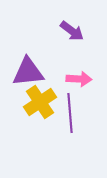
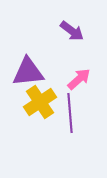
pink arrow: rotated 45 degrees counterclockwise
